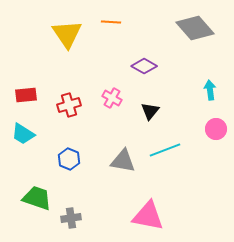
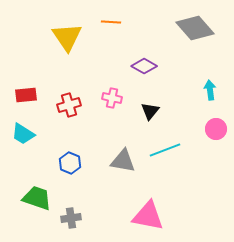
yellow triangle: moved 3 px down
pink cross: rotated 18 degrees counterclockwise
blue hexagon: moved 1 px right, 4 px down
